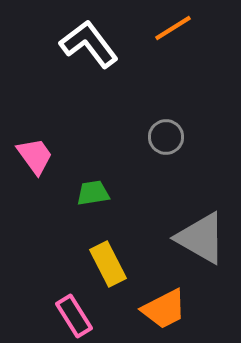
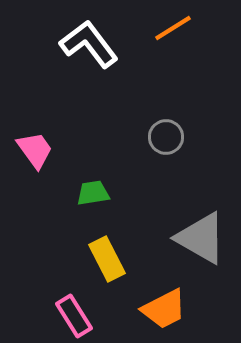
pink trapezoid: moved 6 px up
yellow rectangle: moved 1 px left, 5 px up
